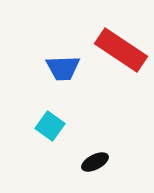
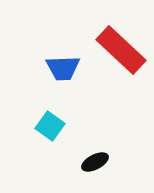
red rectangle: rotated 9 degrees clockwise
